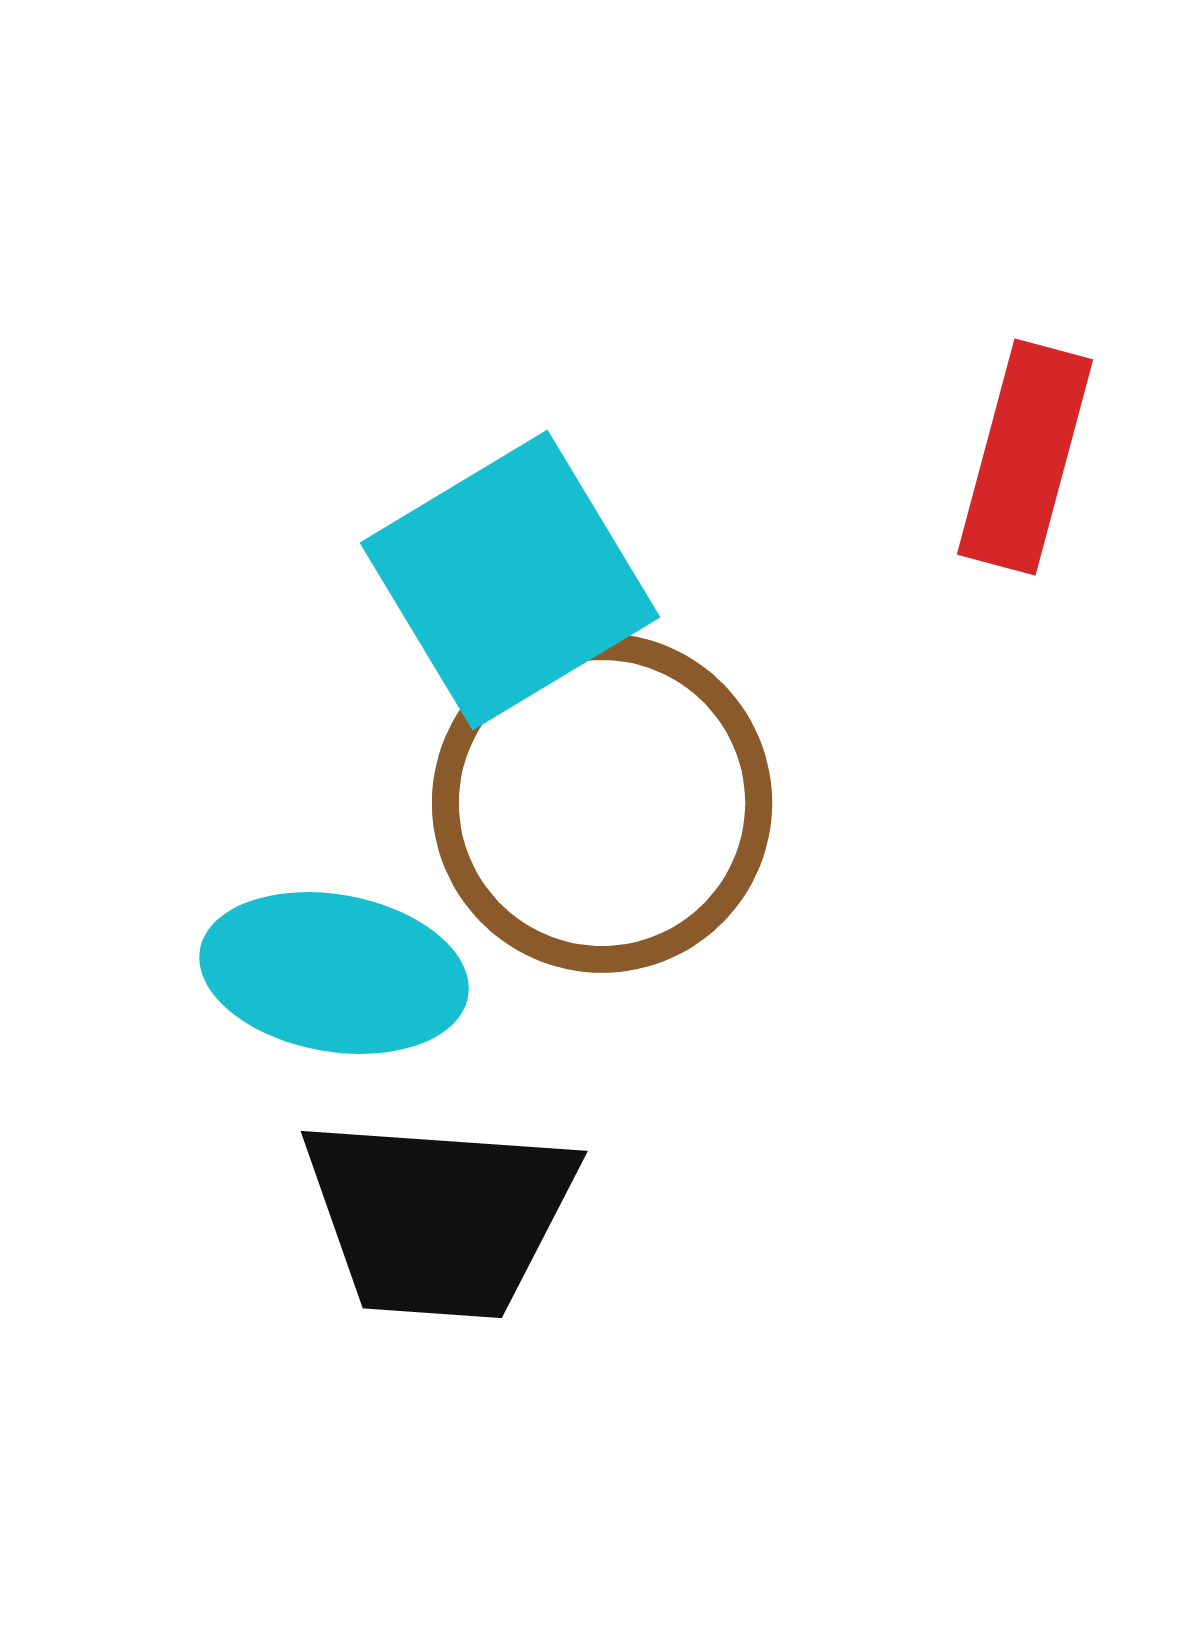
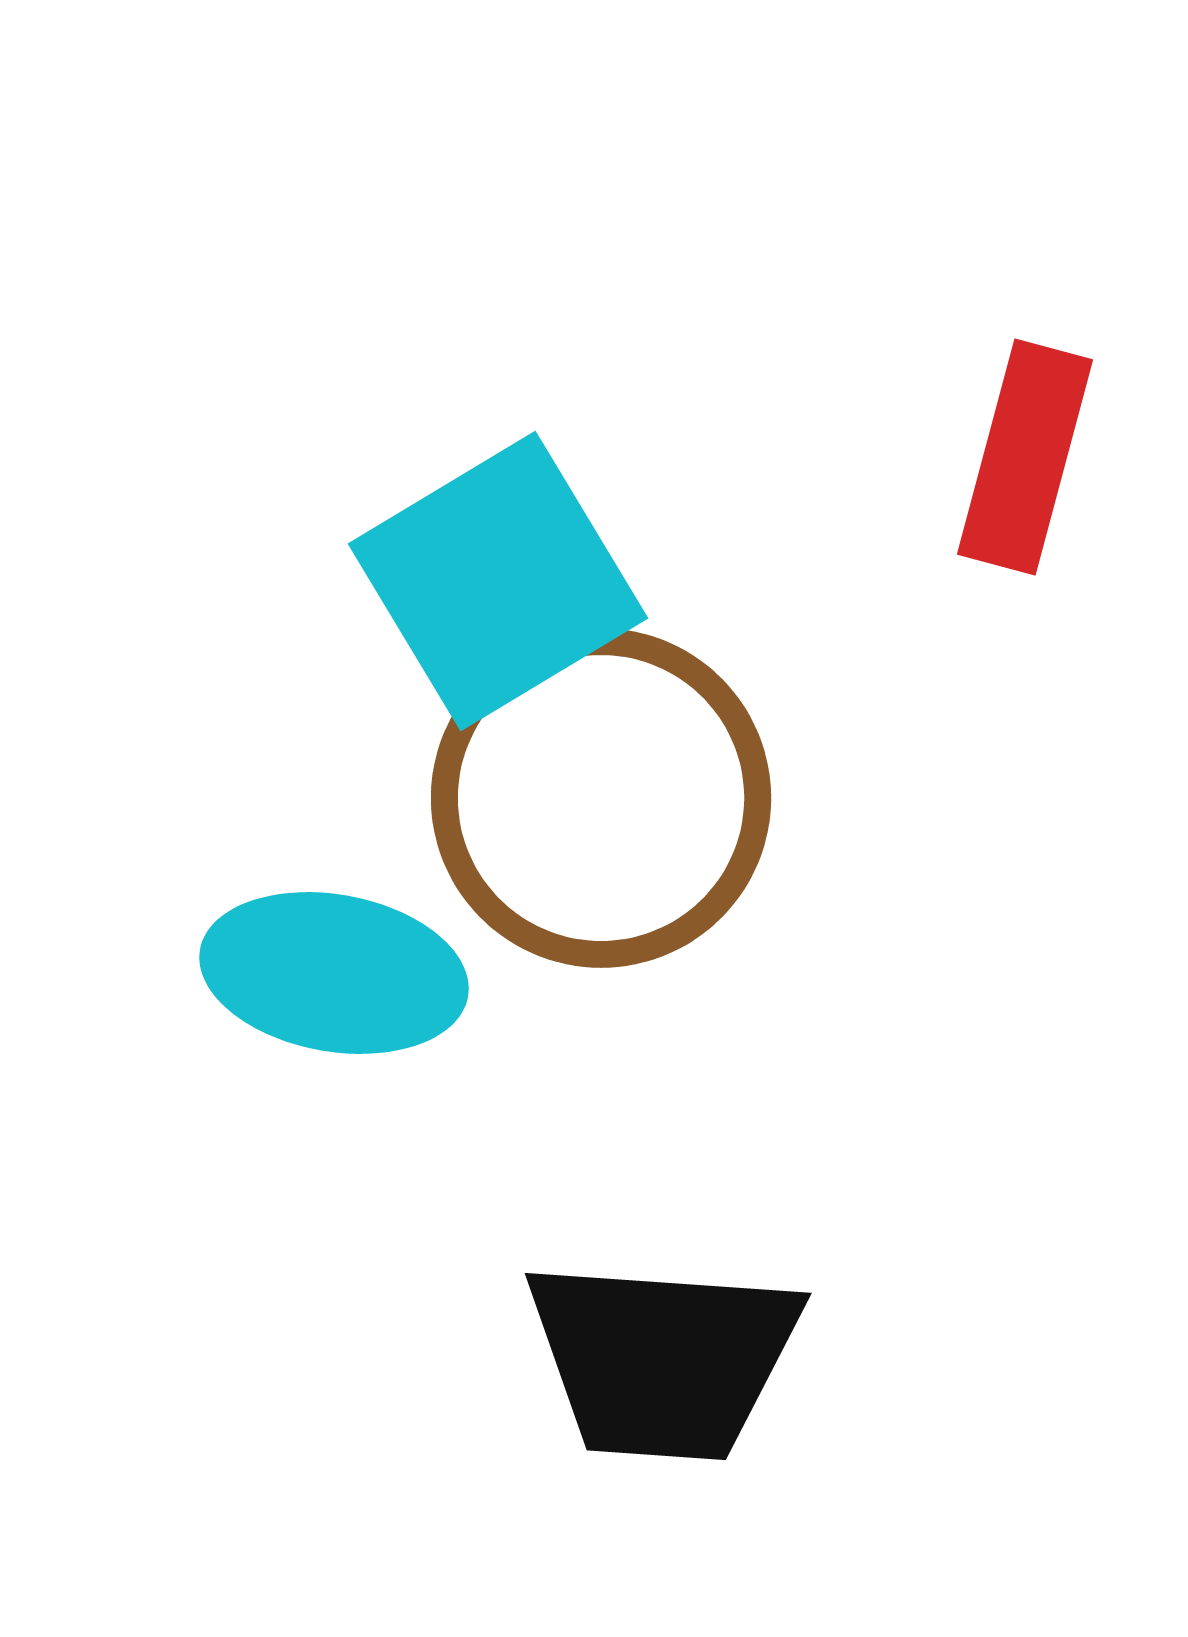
cyan square: moved 12 px left, 1 px down
brown circle: moved 1 px left, 5 px up
black trapezoid: moved 224 px right, 142 px down
